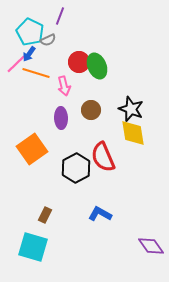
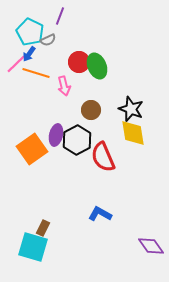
purple ellipse: moved 5 px left, 17 px down; rotated 15 degrees clockwise
black hexagon: moved 1 px right, 28 px up
brown rectangle: moved 2 px left, 13 px down
